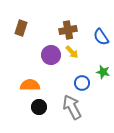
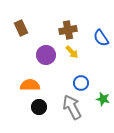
brown rectangle: rotated 42 degrees counterclockwise
blue semicircle: moved 1 px down
purple circle: moved 5 px left
green star: moved 27 px down
blue circle: moved 1 px left
